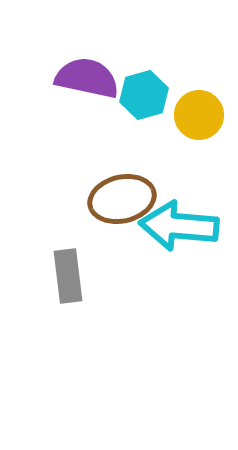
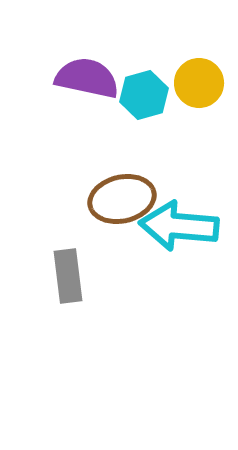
yellow circle: moved 32 px up
